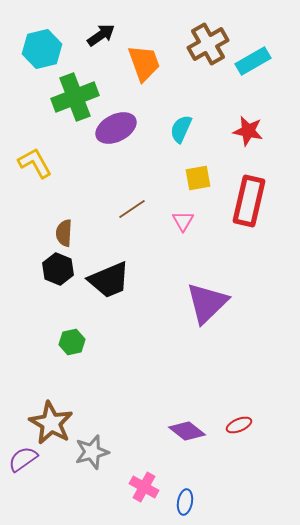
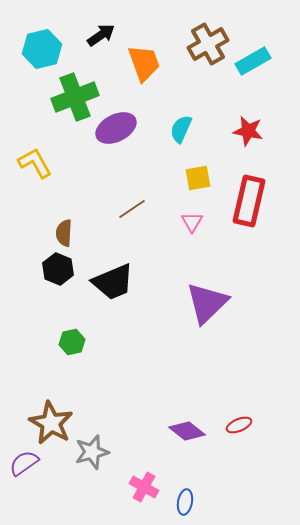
pink triangle: moved 9 px right, 1 px down
black trapezoid: moved 4 px right, 2 px down
purple semicircle: moved 1 px right, 4 px down
